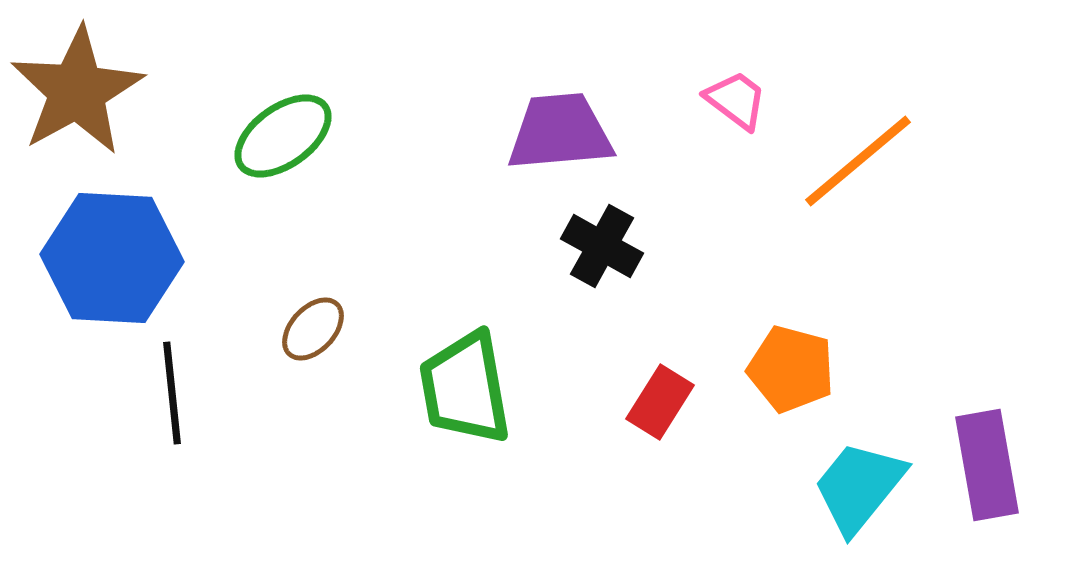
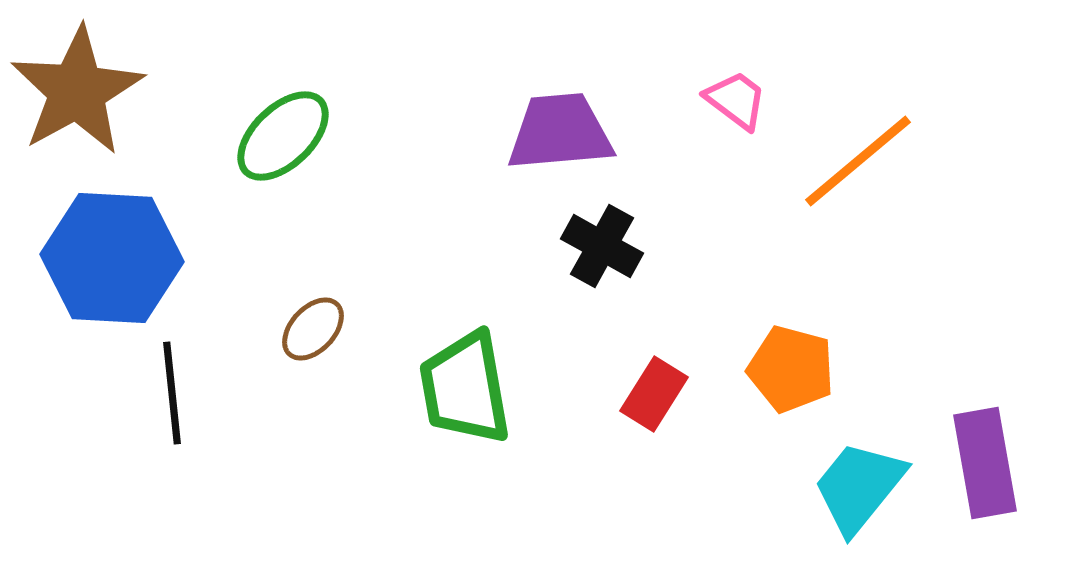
green ellipse: rotated 8 degrees counterclockwise
red rectangle: moved 6 px left, 8 px up
purple rectangle: moved 2 px left, 2 px up
